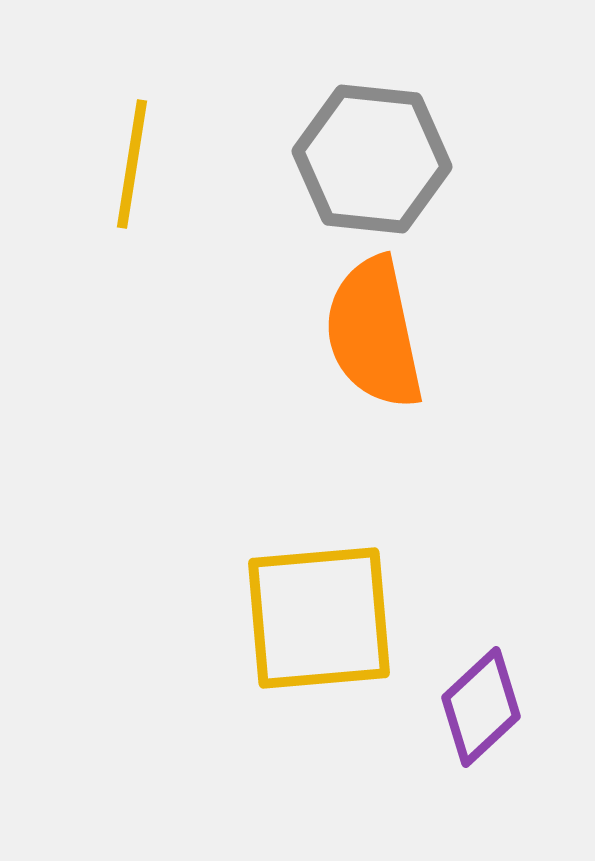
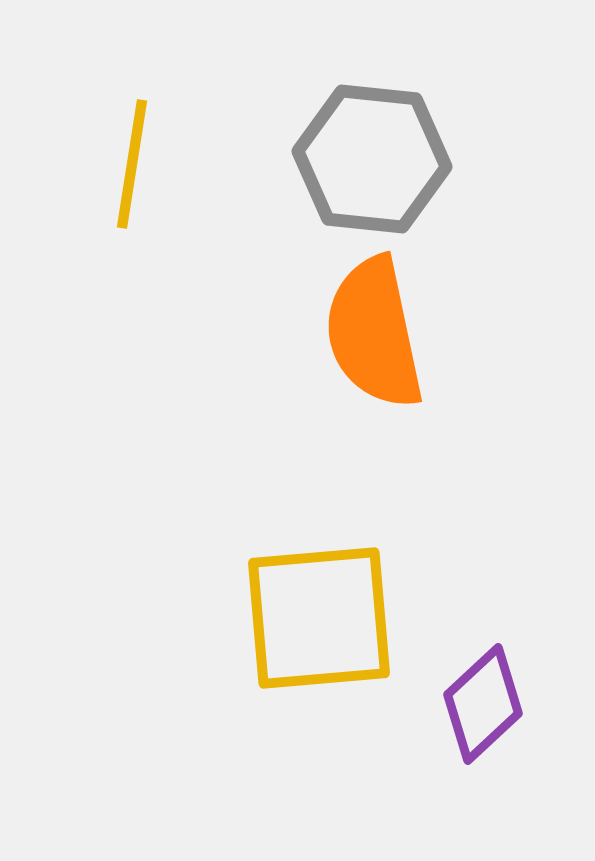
purple diamond: moved 2 px right, 3 px up
